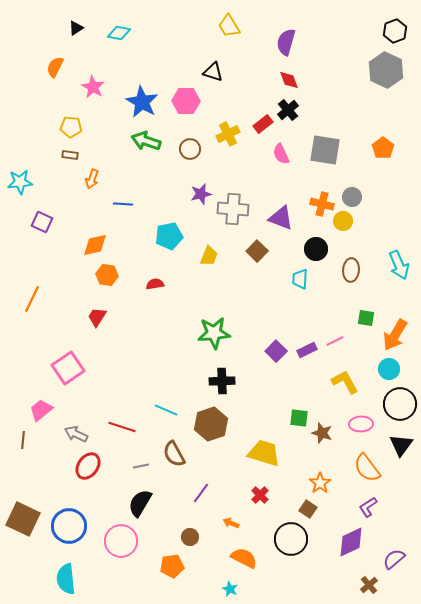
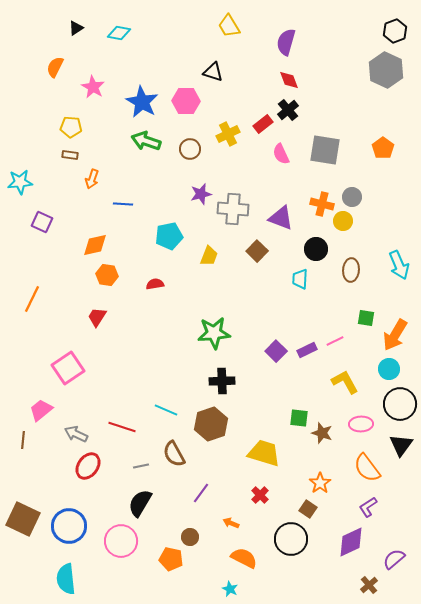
orange pentagon at (172, 566): moved 1 px left, 7 px up; rotated 20 degrees clockwise
